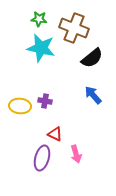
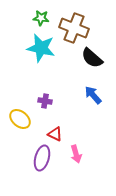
green star: moved 2 px right, 1 px up
black semicircle: rotated 80 degrees clockwise
yellow ellipse: moved 13 px down; rotated 35 degrees clockwise
